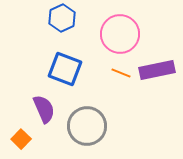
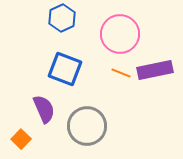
purple rectangle: moved 2 px left
